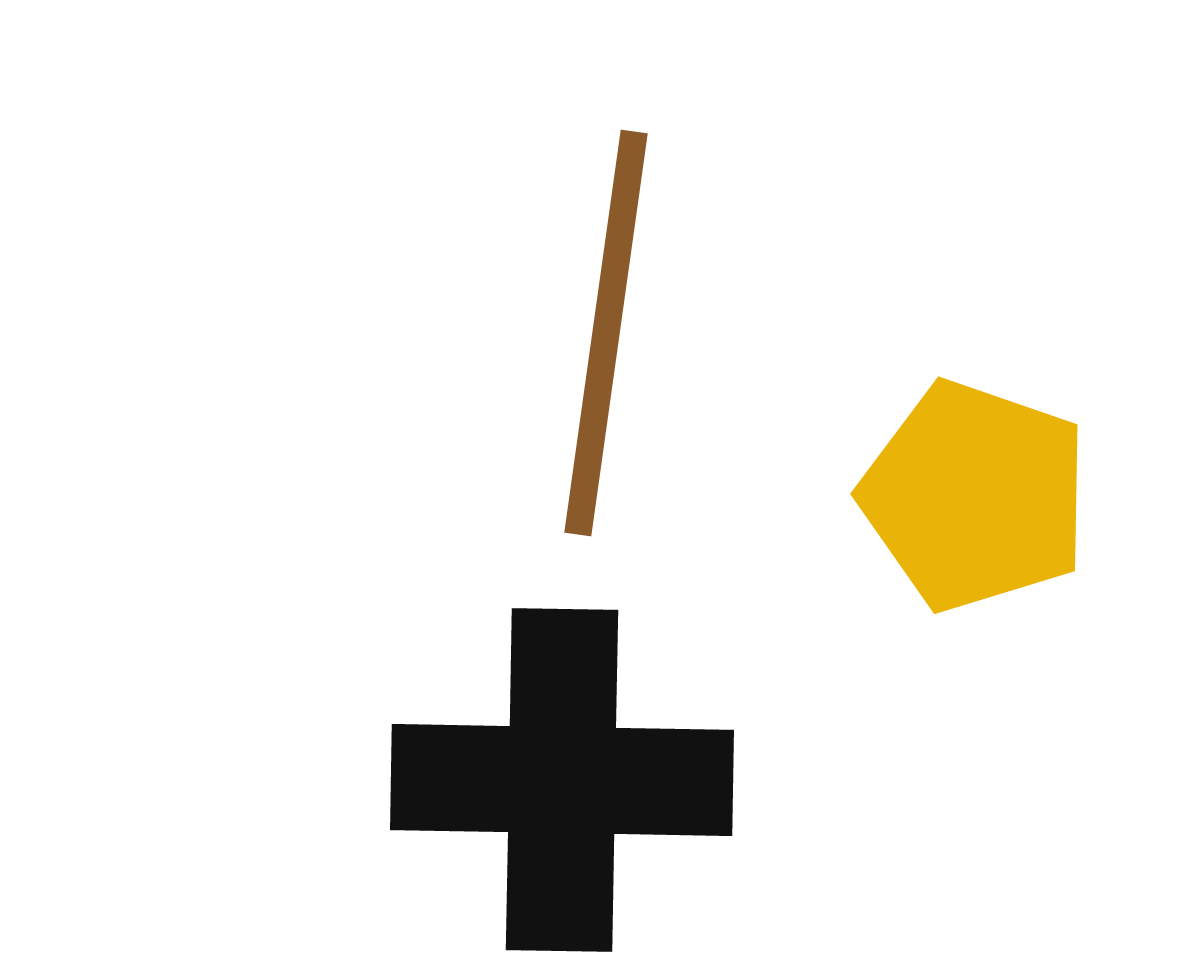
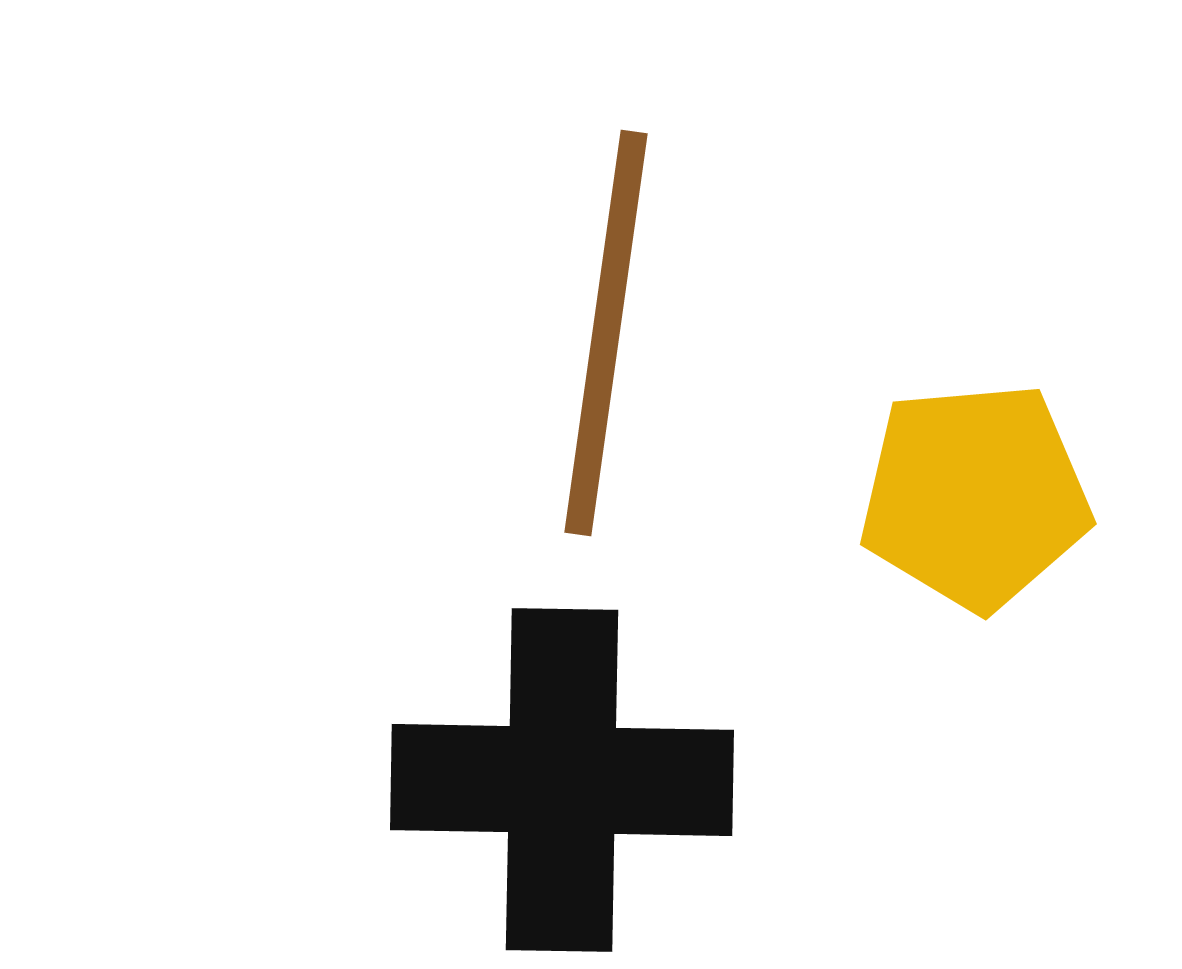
yellow pentagon: rotated 24 degrees counterclockwise
